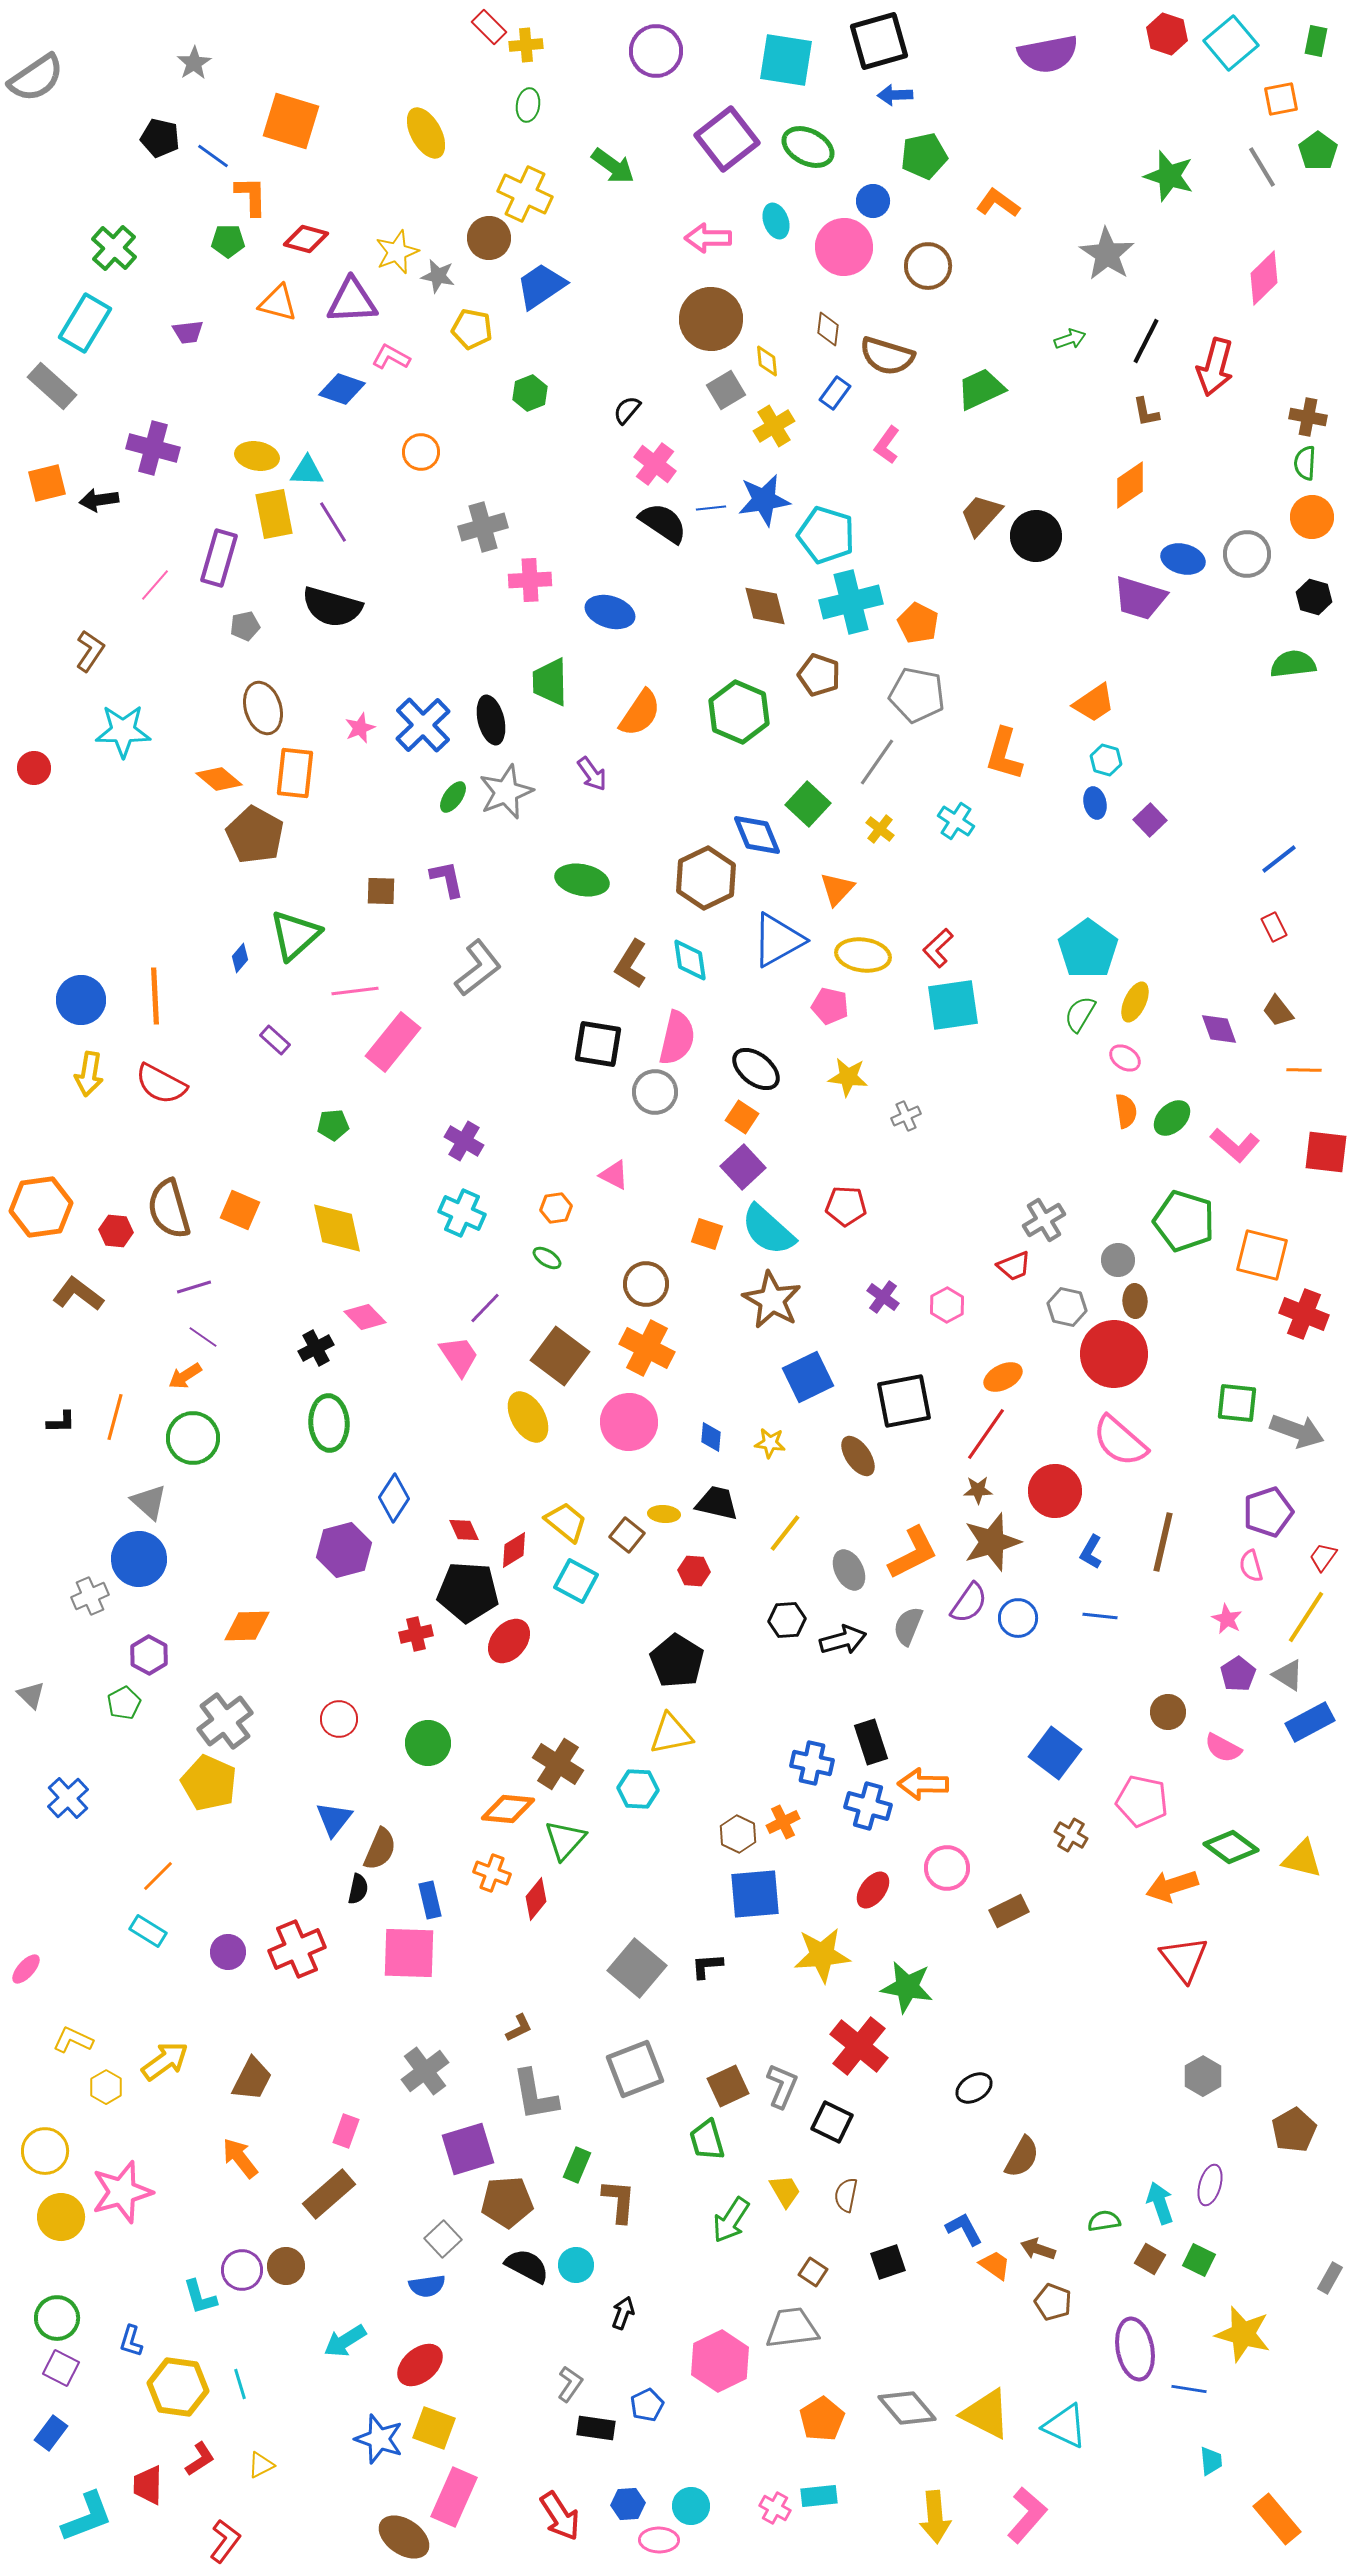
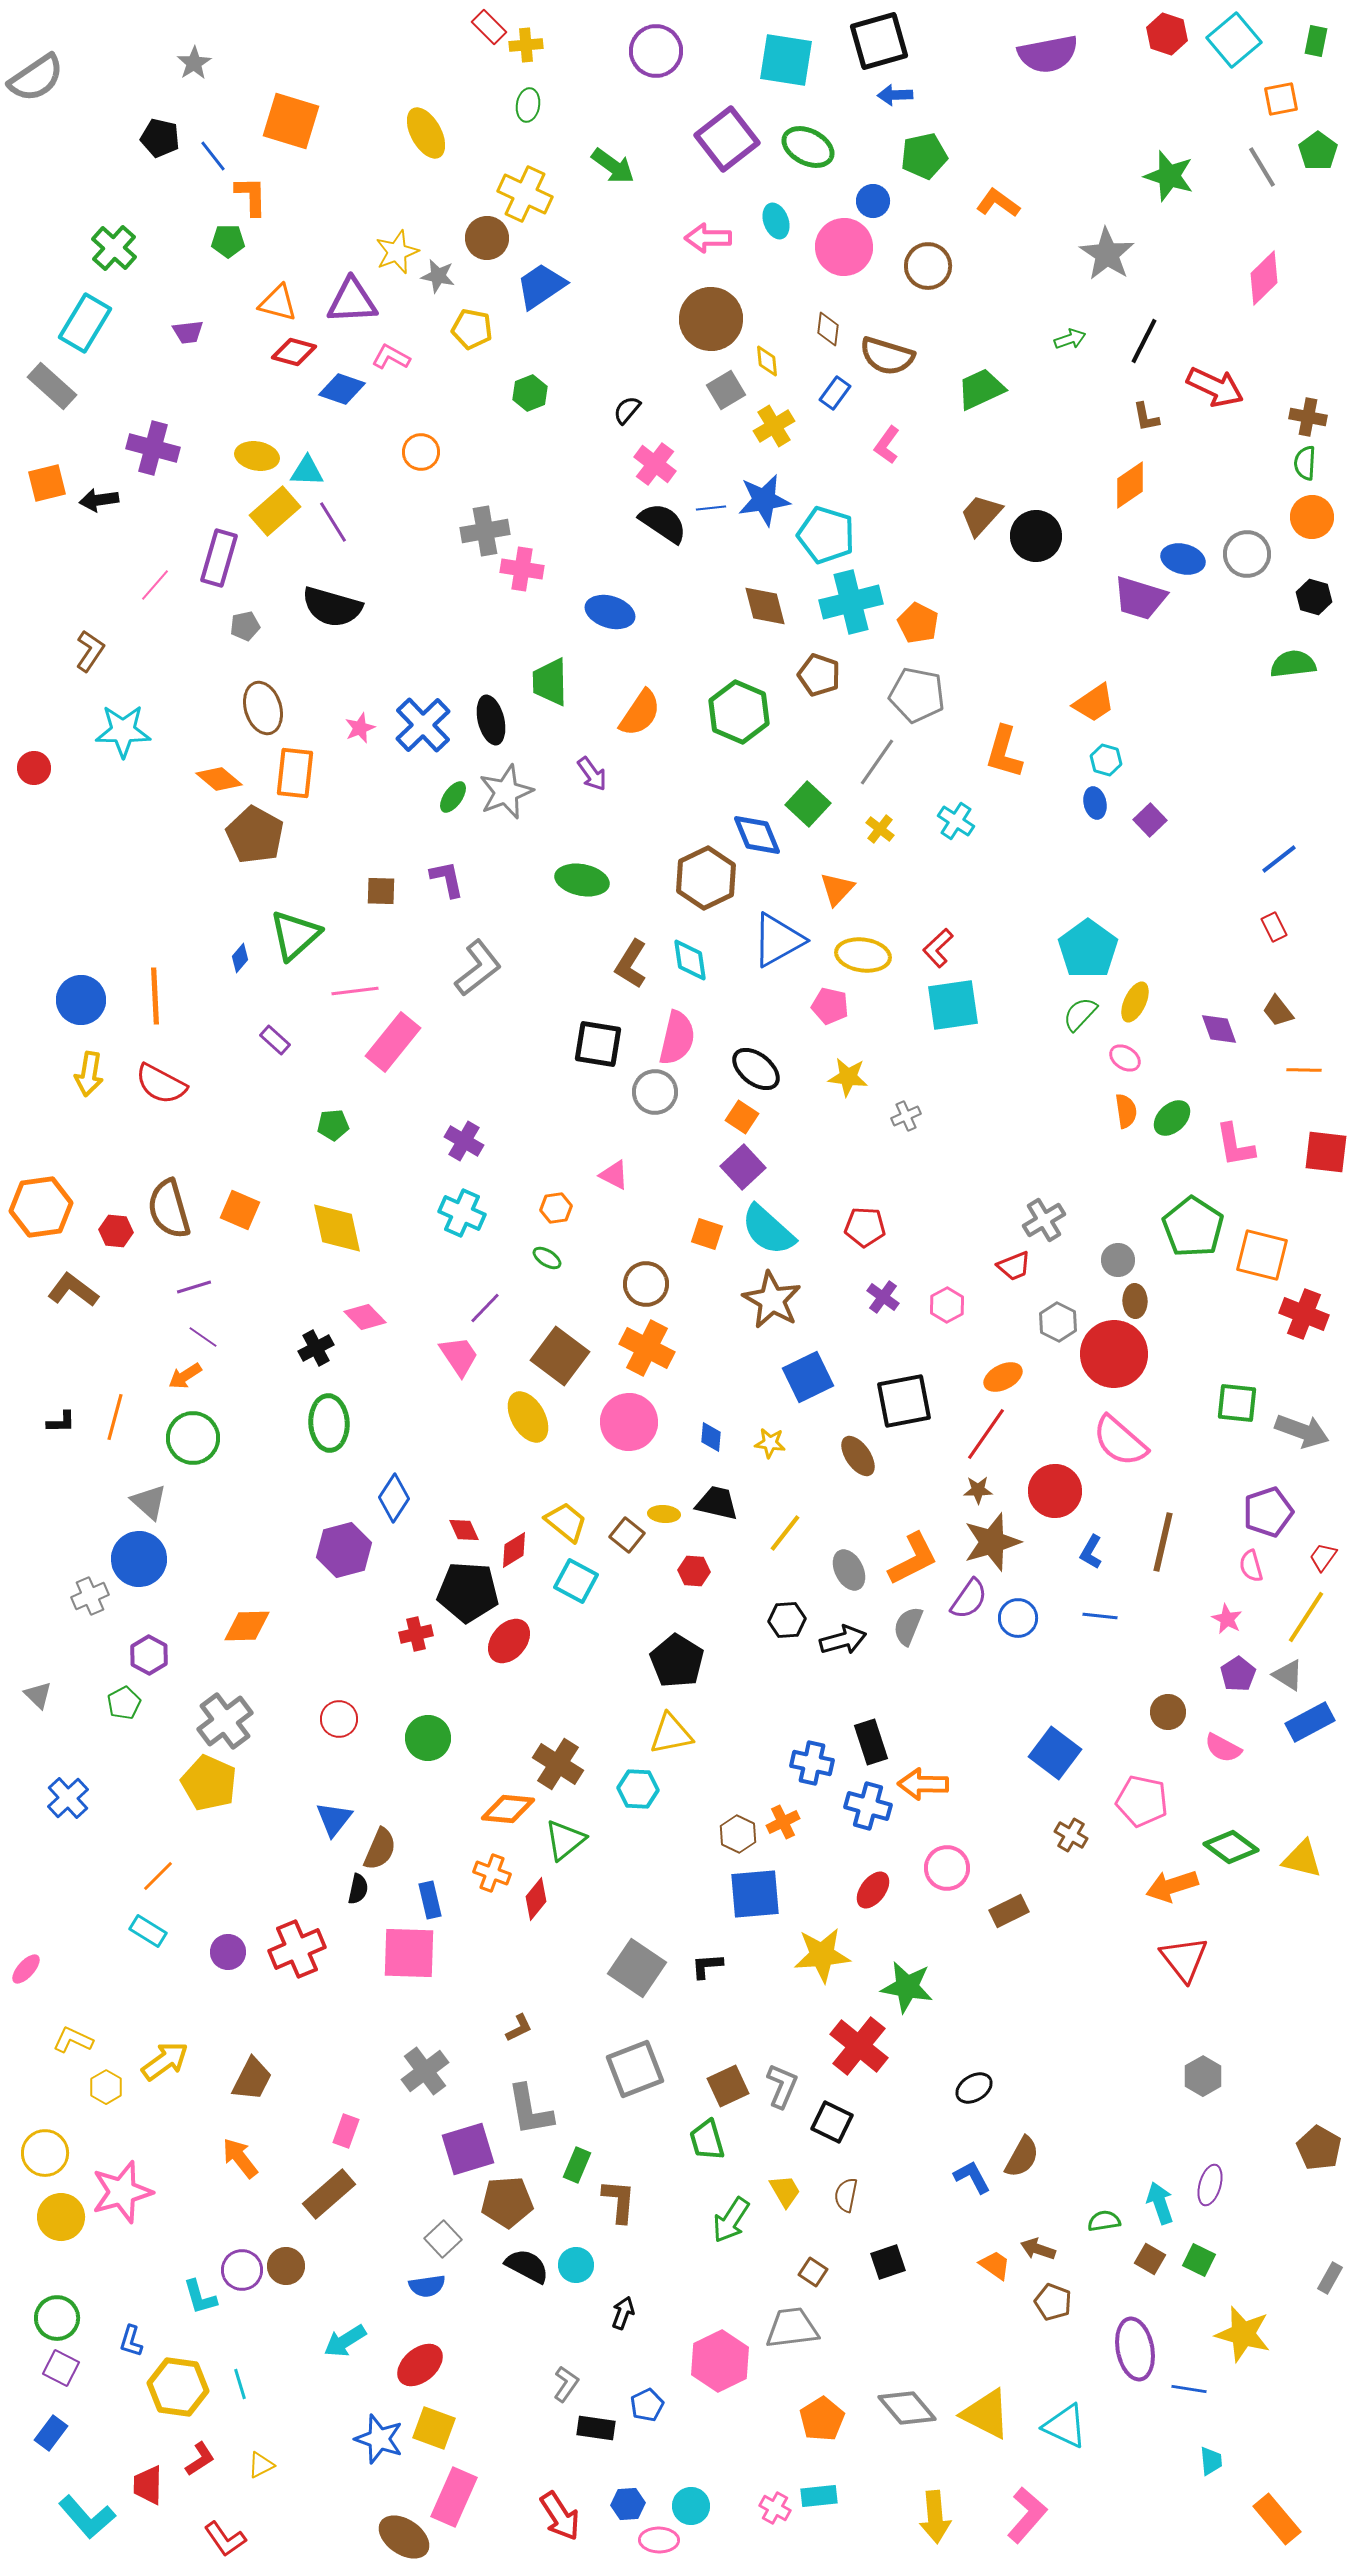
cyan square at (1231, 43): moved 3 px right, 3 px up
blue line at (213, 156): rotated 16 degrees clockwise
brown circle at (489, 238): moved 2 px left
red diamond at (306, 239): moved 12 px left, 113 px down
black line at (1146, 341): moved 2 px left
red arrow at (1215, 367): moved 20 px down; rotated 80 degrees counterclockwise
brown L-shape at (1146, 412): moved 5 px down
yellow rectangle at (274, 514): moved 1 px right, 3 px up; rotated 60 degrees clockwise
gray cross at (483, 527): moved 2 px right, 4 px down; rotated 6 degrees clockwise
pink cross at (530, 580): moved 8 px left, 11 px up; rotated 12 degrees clockwise
orange L-shape at (1004, 754): moved 2 px up
green semicircle at (1080, 1014): rotated 12 degrees clockwise
pink L-shape at (1235, 1145): rotated 39 degrees clockwise
red pentagon at (846, 1206): moved 19 px right, 21 px down
green pentagon at (1184, 1221): moved 9 px right, 6 px down; rotated 16 degrees clockwise
brown L-shape at (78, 1294): moved 5 px left, 4 px up
gray hexagon at (1067, 1307): moved 9 px left, 15 px down; rotated 15 degrees clockwise
gray arrow at (1297, 1431): moved 5 px right
orange L-shape at (913, 1553): moved 6 px down
purple semicircle at (969, 1603): moved 4 px up
gray triangle at (31, 1695): moved 7 px right
green circle at (428, 1743): moved 5 px up
green triangle at (565, 1840): rotated 9 degrees clockwise
gray square at (637, 1968): rotated 6 degrees counterclockwise
gray L-shape at (535, 2095): moved 5 px left, 15 px down
brown pentagon at (1294, 2130): moved 25 px right, 18 px down; rotated 12 degrees counterclockwise
yellow circle at (45, 2151): moved 2 px down
blue L-shape at (964, 2229): moved 8 px right, 52 px up
gray L-shape at (570, 2384): moved 4 px left
cyan L-shape at (87, 2517): rotated 70 degrees clockwise
red L-shape at (225, 2541): moved 2 px up; rotated 108 degrees clockwise
